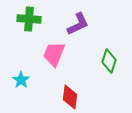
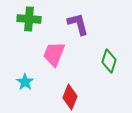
purple L-shape: rotated 80 degrees counterclockwise
cyan star: moved 4 px right, 2 px down
red diamond: rotated 15 degrees clockwise
